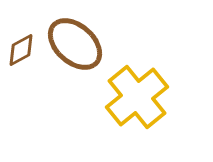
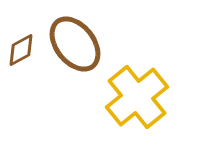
brown ellipse: rotated 10 degrees clockwise
